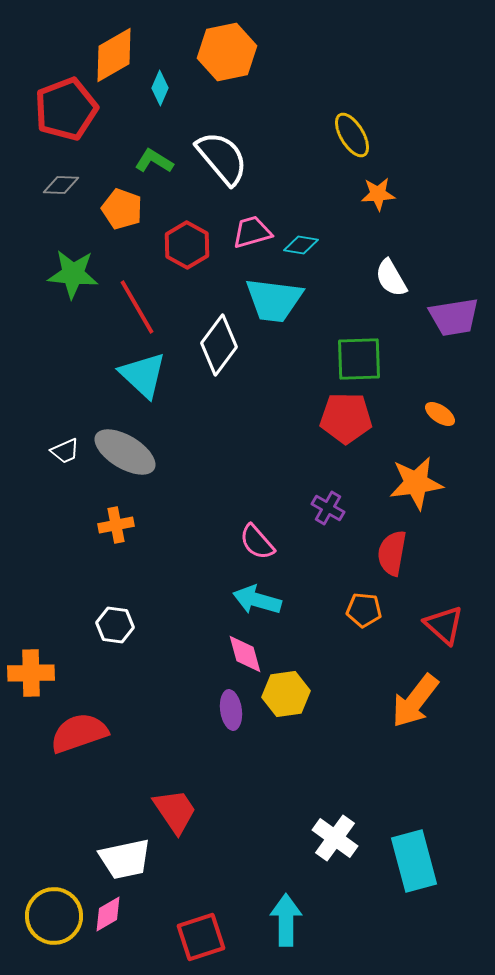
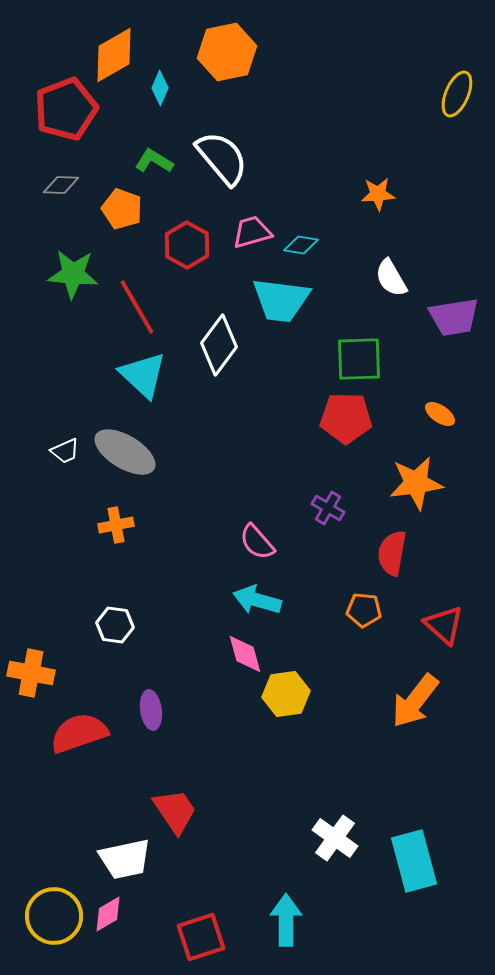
yellow ellipse at (352, 135): moved 105 px right, 41 px up; rotated 54 degrees clockwise
cyan trapezoid at (274, 300): moved 7 px right
orange cross at (31, 673): rotated 12 degrees clockwise
purple ellipse at (231, 710): moved 80 px left
